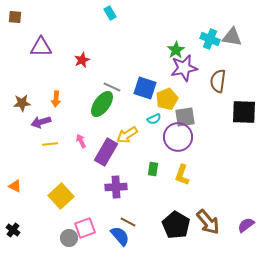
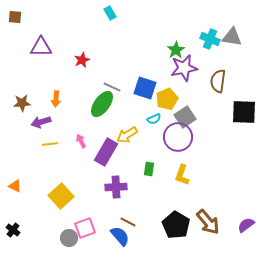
gray square: rotated 25 degrees counterclockwise
green rectangle: moved 4 px left
